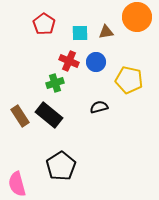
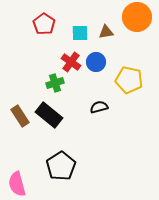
red cross: moved 2 px right, 1 px down; rotated 12 degrees clockwise
